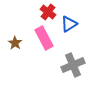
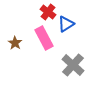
blue triangle: moved 3 px left
gray cross: rotated 25 degrees counterclockwise
